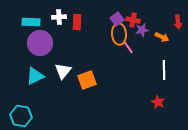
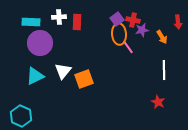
orange arrow: rotated 32 degrees clockwise
orange square: moved 3 px left, 1 px up
cyan hexagon: rotated 15 degrees clockwise
